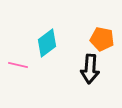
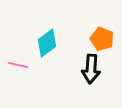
orange pentagon: rotated 10 degrees clockwise
black arrow: moved 1 px right
